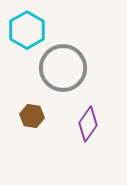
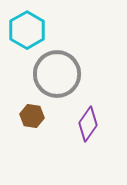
gray circle: moved 6 px left, 6 px down
